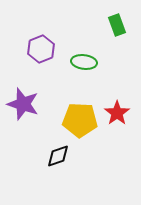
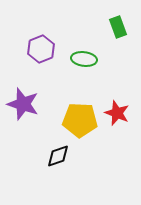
green rectangle: moved 1 px right, 2 px down
green ellipse: moved 3 px up
red star: rotated 15 degrees counterclockwise
